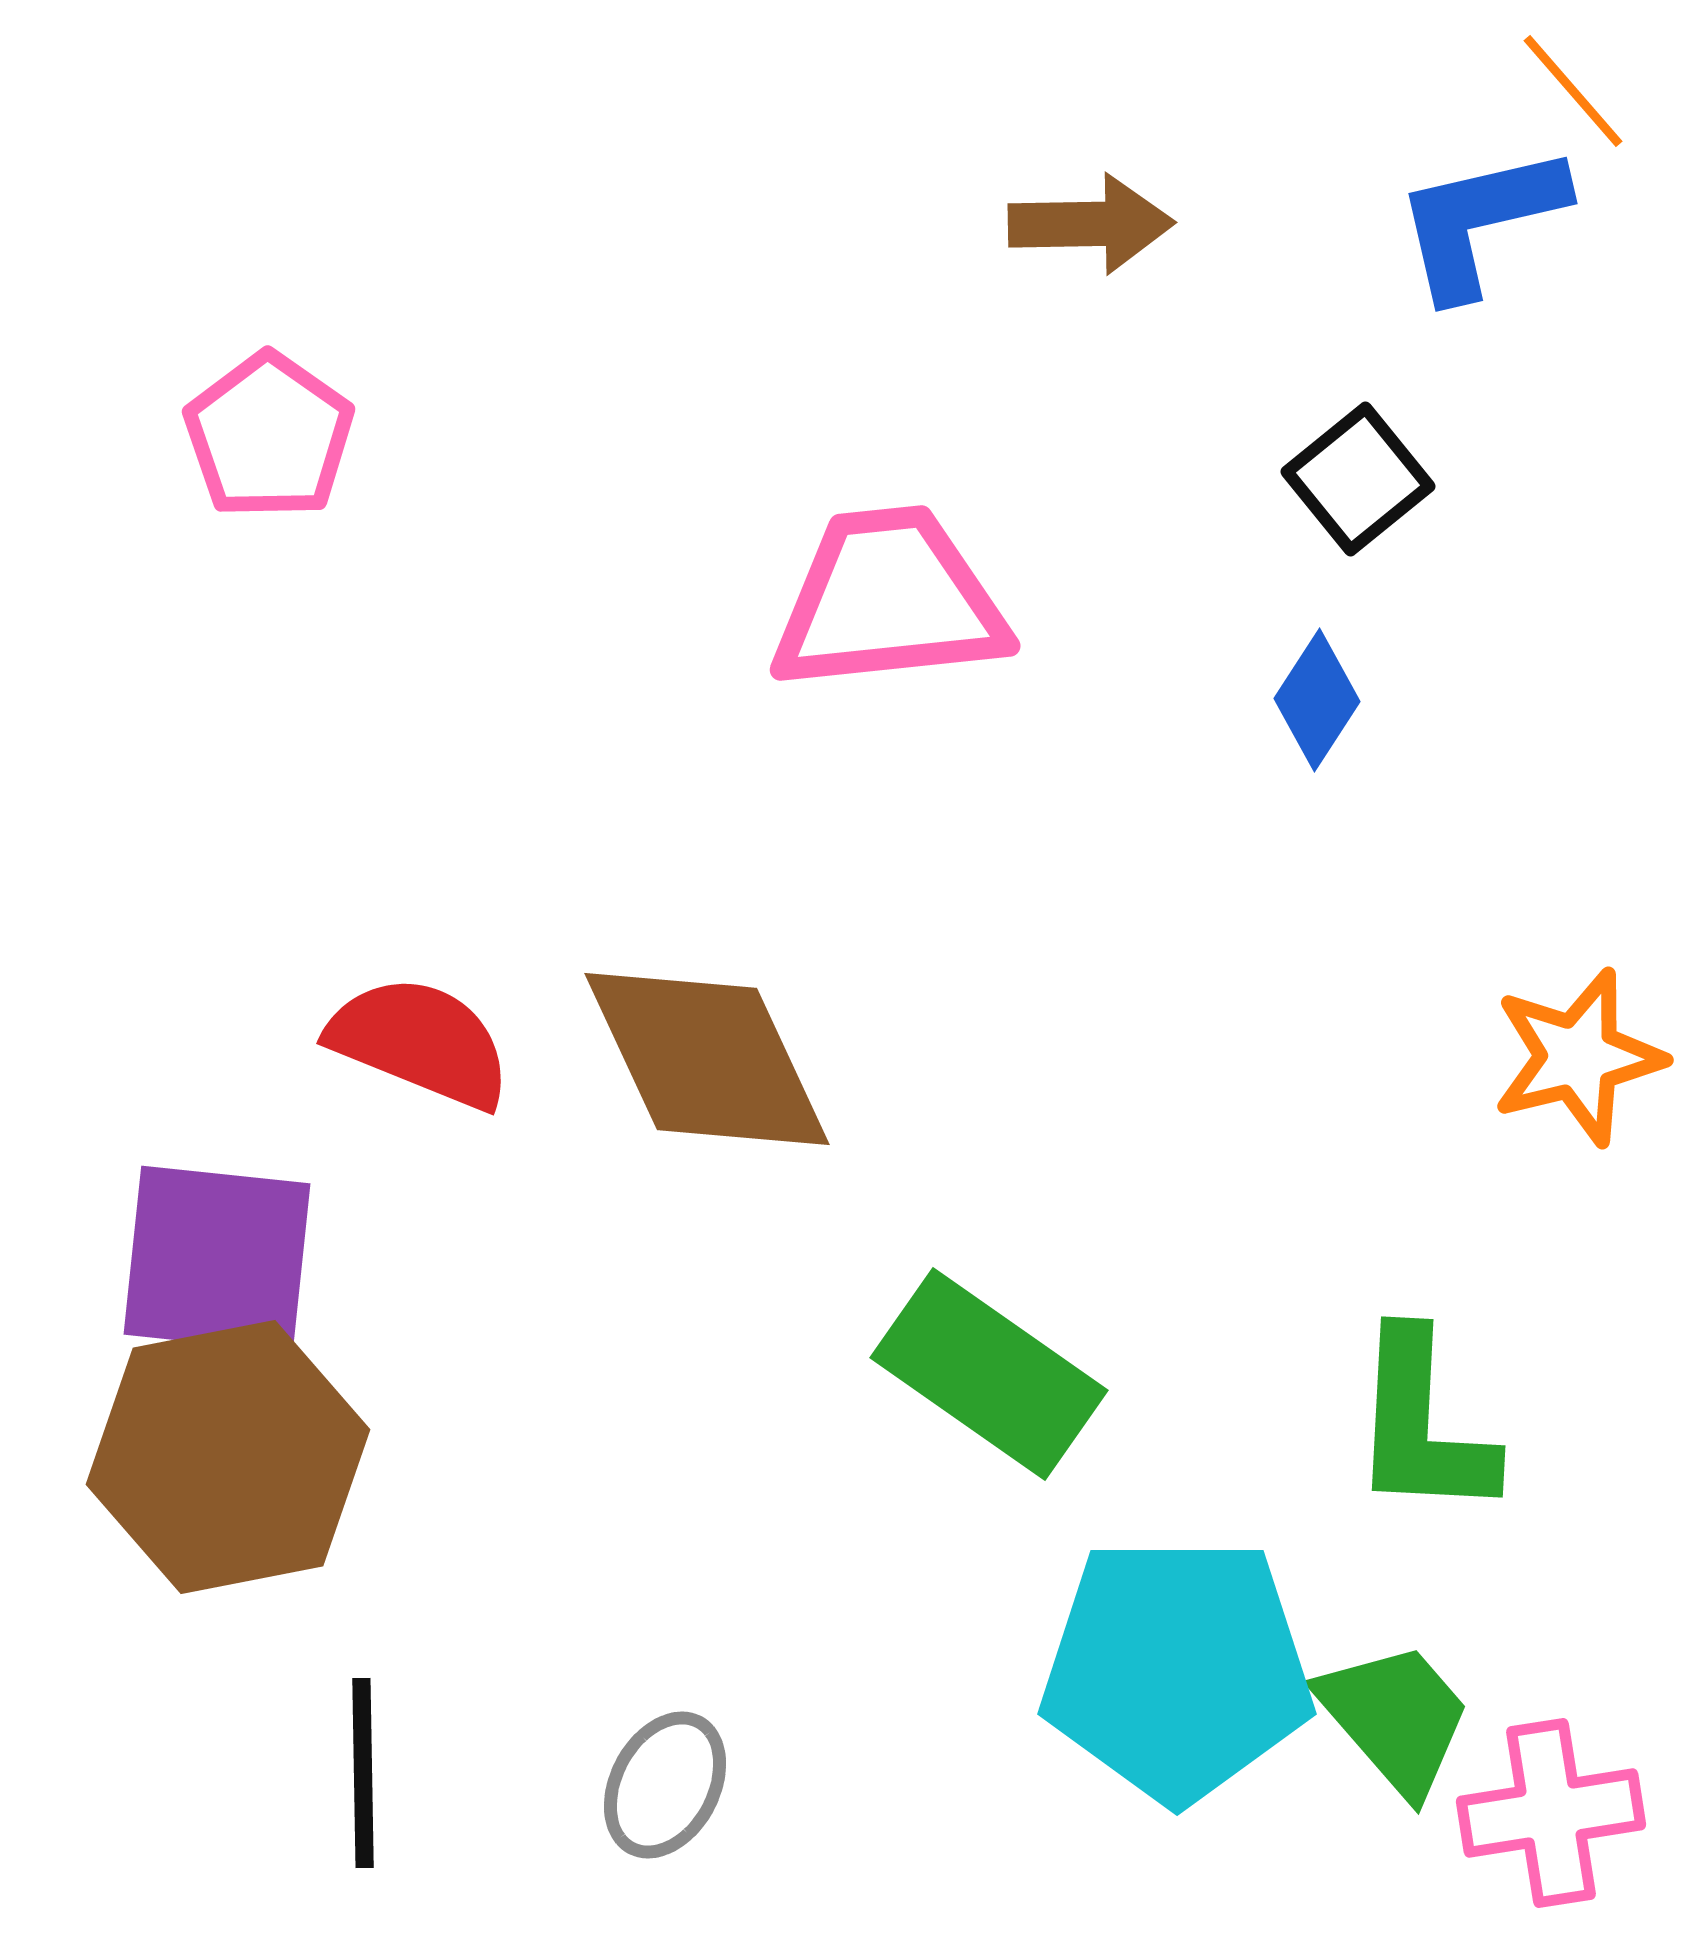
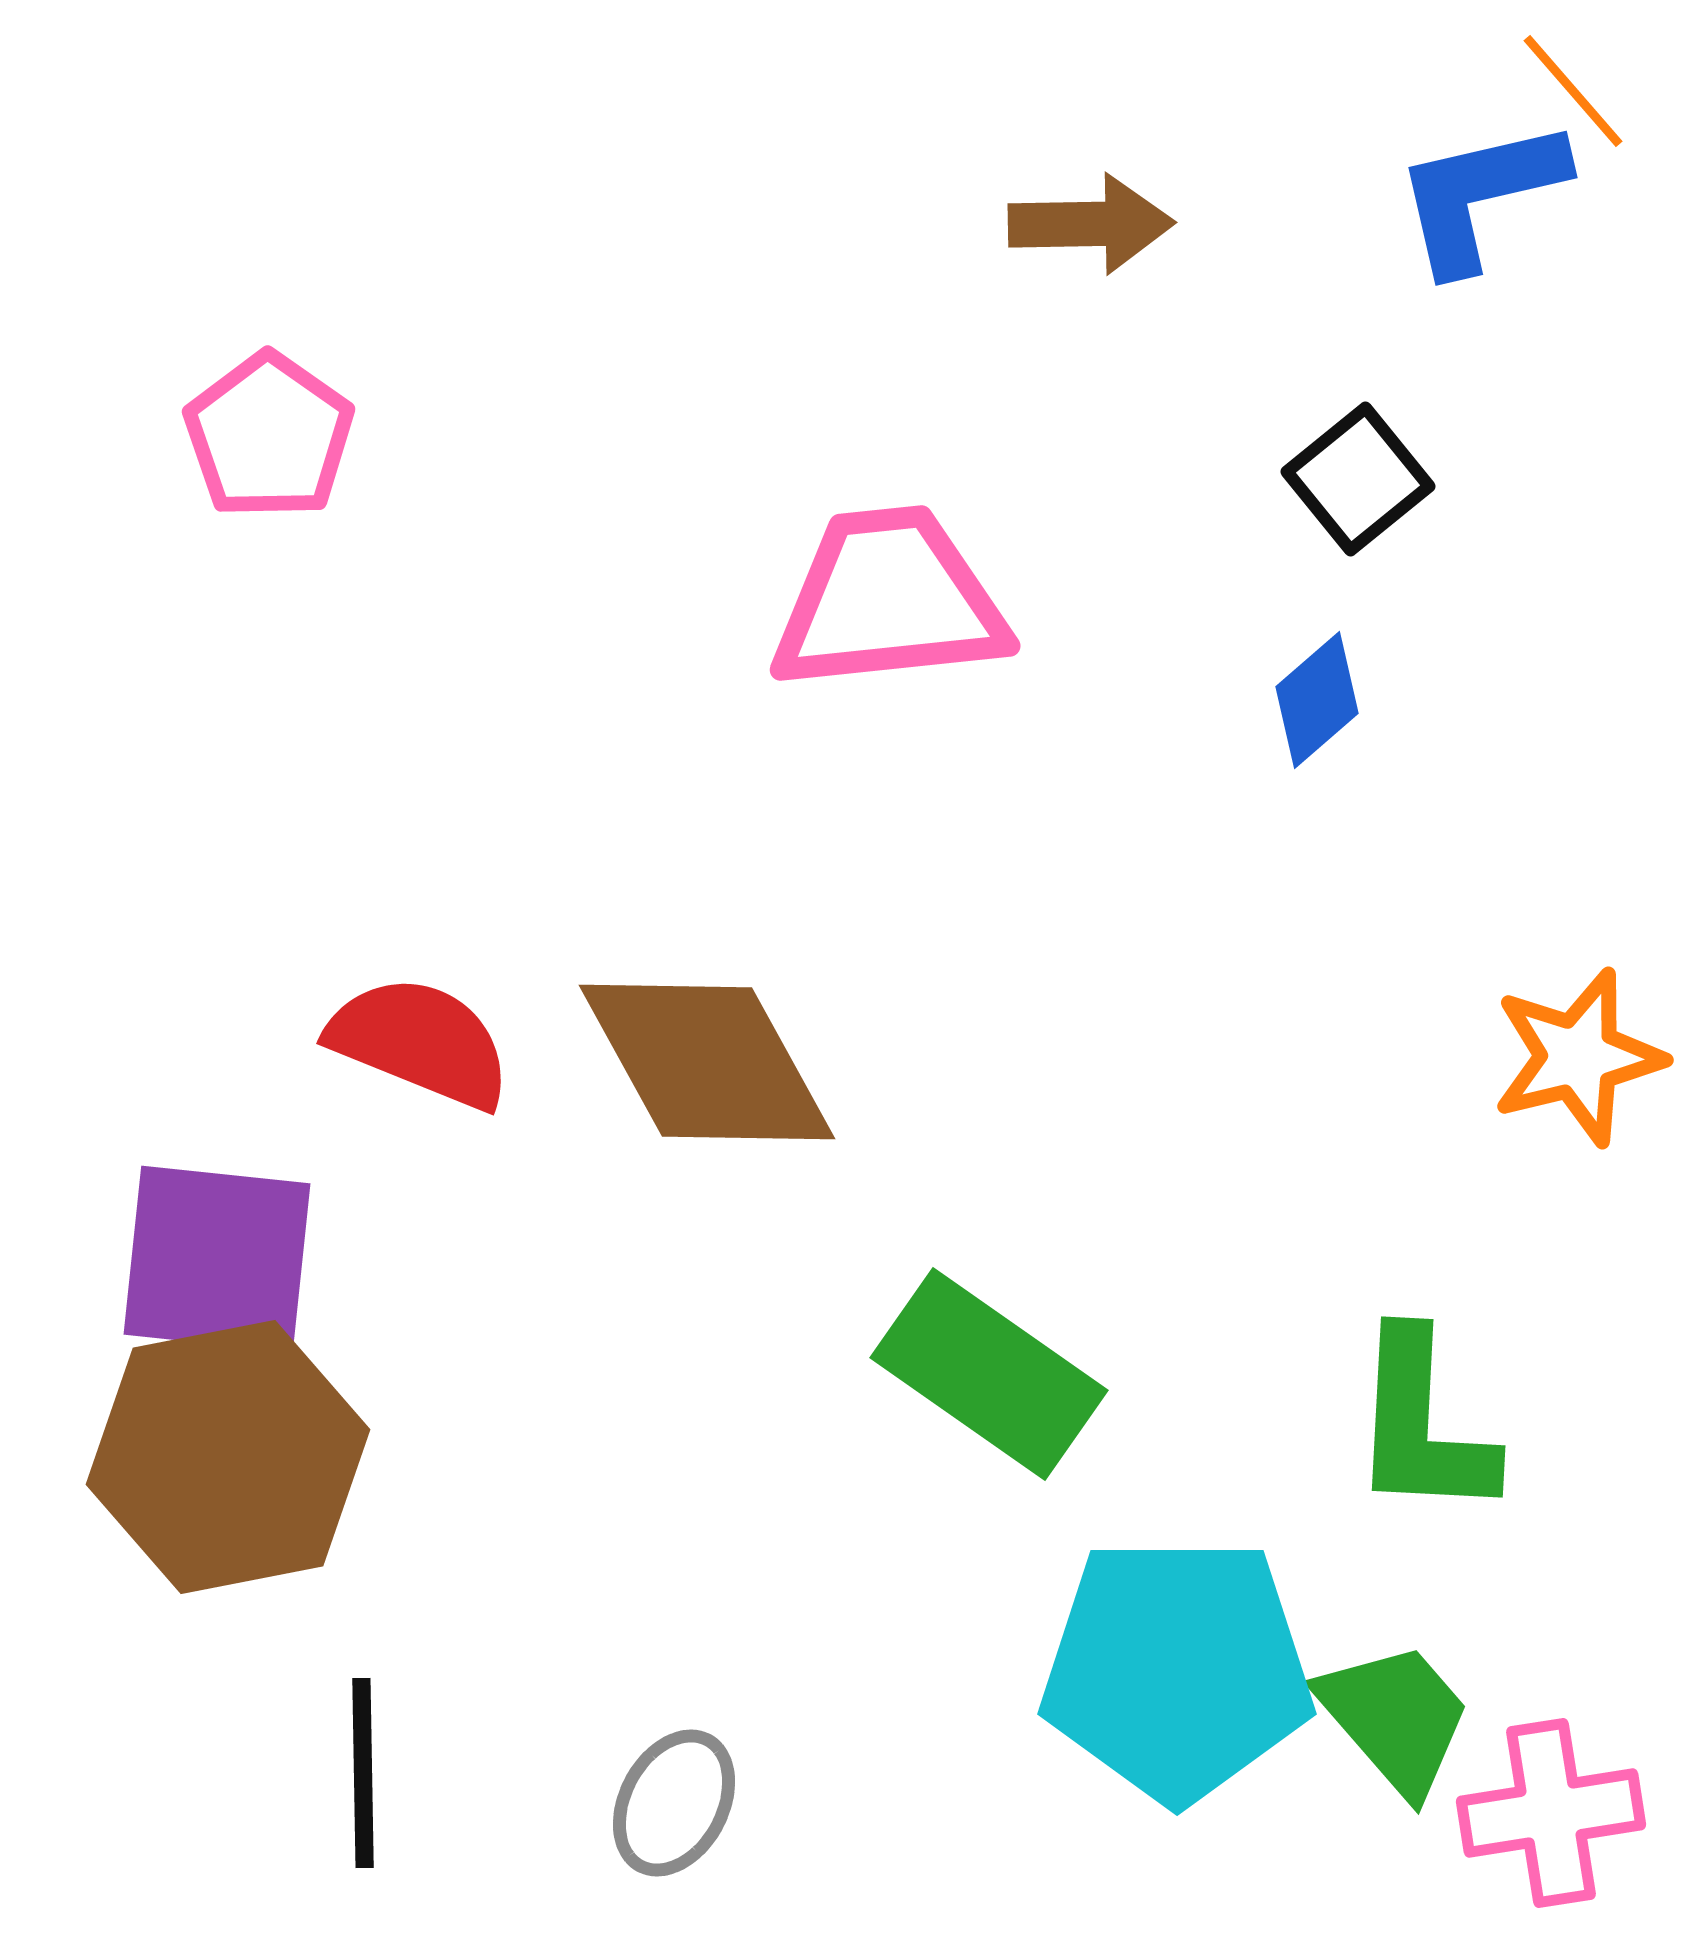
blue L-shape: moved 26 px up
blue diamond: rotated 16 degrees clockwise
brown diamond: moved 3 px down; rotated 4 degrees counterclockwise
gray ellipse: moved 9 px right, 18 px down
